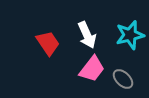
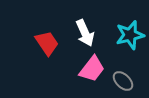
white arrow: moved 2 px left, 2 px up
red trapezoid: moved 1 px left
gray ellipse: moved 2 px down
